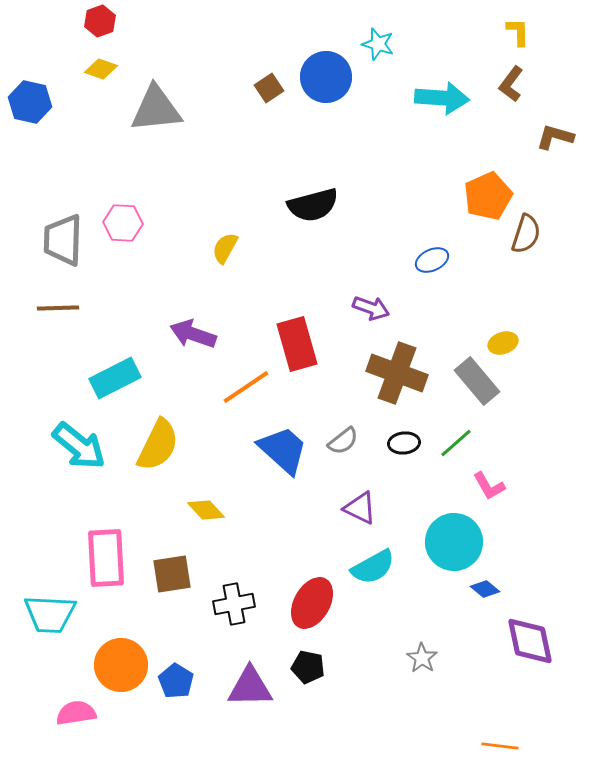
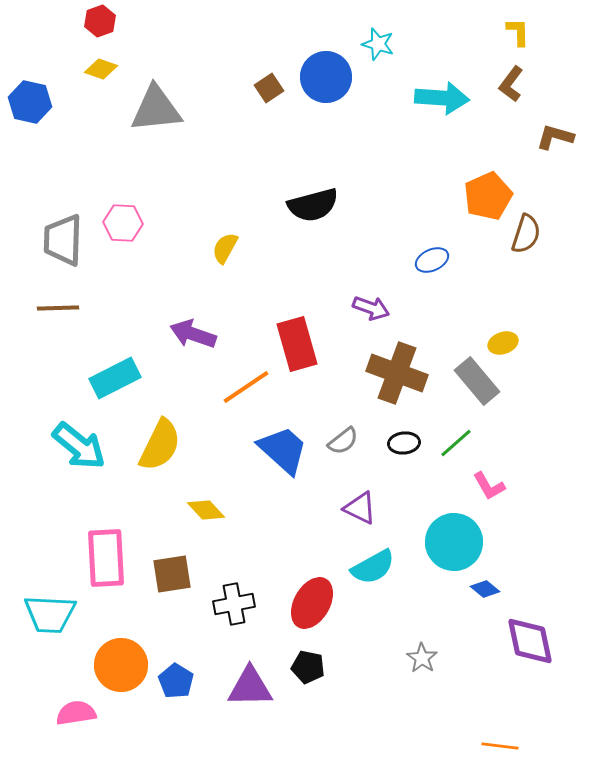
yellow semicircle at (158, 445): moved 2 px right
